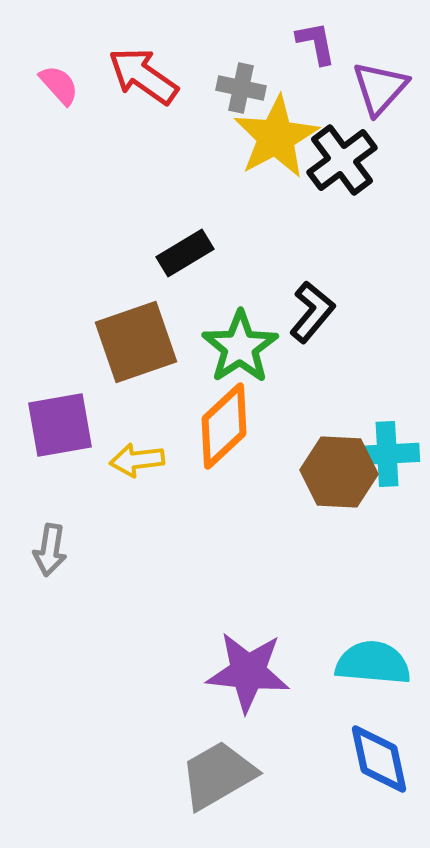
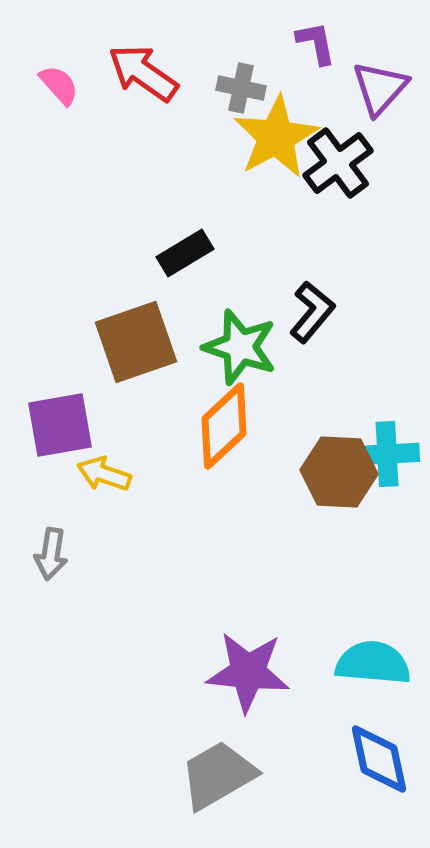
red arrow: moved 3 px up
black cross: moved 4 px left, 3 px down
green star: rotated 20 degrees counterclockwise
yellow arrow: moved 33 px left, 14 px down; rotated 26 degrees clockwise
gray arrow: moved 1 px right, 4 px down
